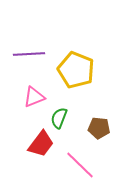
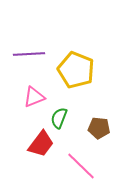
pink line: moved 1 px right, 1 px down
